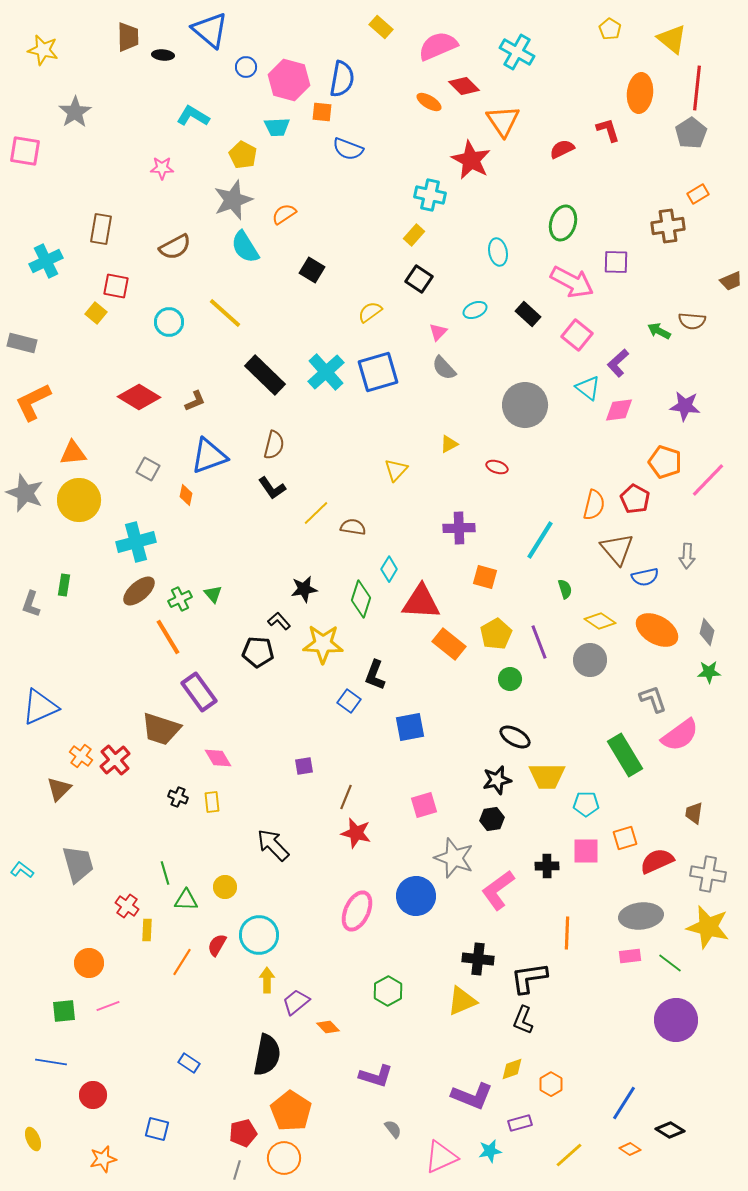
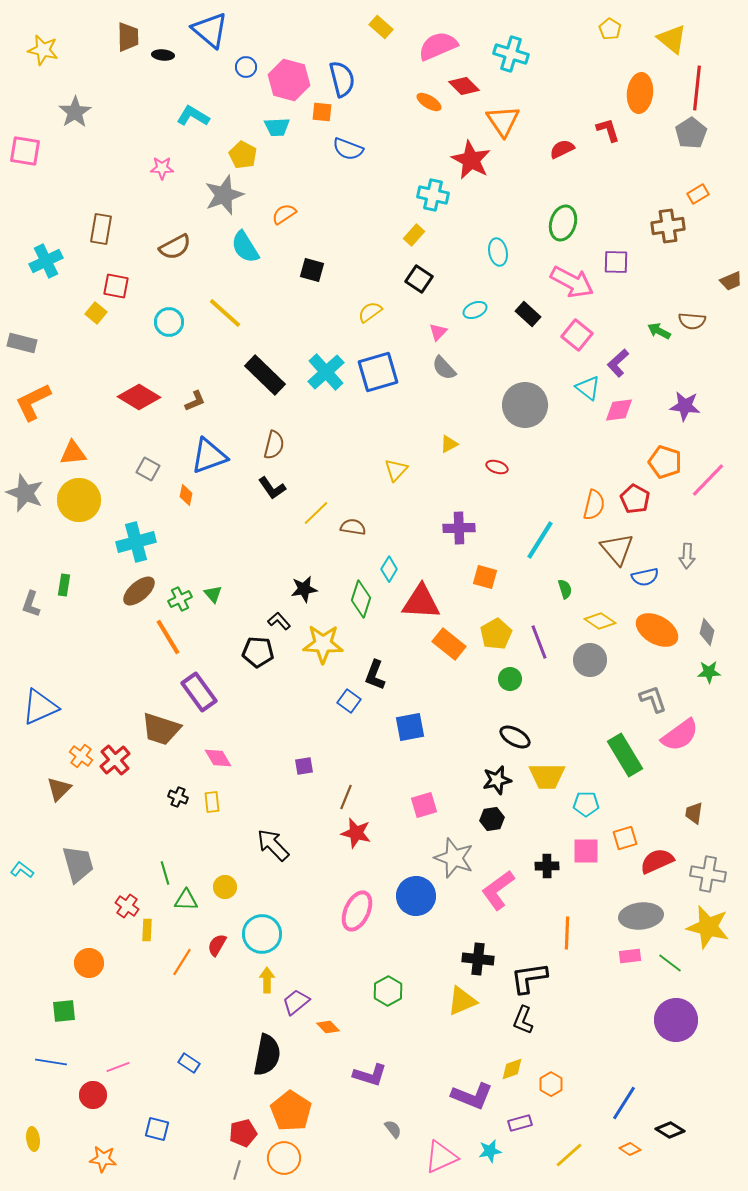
cyan cross at (517, 52): moved 6 px left, 2 px down; rotated 12 degrees counterclockwise
blue semicircle at (342, 79): rotated 24 degrees counterclockwise
cyan cross at (430, 195): moved 3 px right
gray star at (233, 200): moved 9 px left, 5 px up
black square at (312, 270): rotated 15 degrees counterclockwise
cyan circle at (259, 935): moved 3 px right, 1 px up
pink line at (108, 1006): moved 10 px right, 61 px down
purple L-shape at (376, 1076): moved 6 px left, 1 px up
yellow ellipse at (33, 1139): rotated 15 degrees clockwise
orange star at (103, 1159): rotated 20 degrees clockwise
